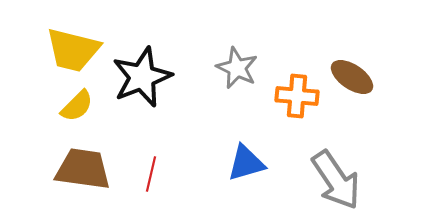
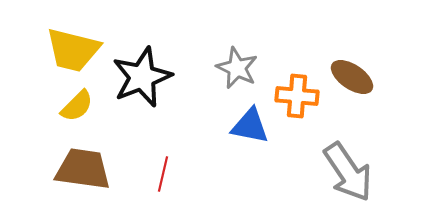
blue triangle: moved 4 px right, 37 px up; rotated 27 degrees clockwise
red line: moved 12 px right
gray arrow: moved 12 px right, 8 px up
